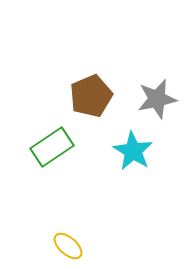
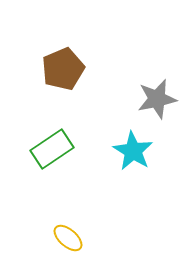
brown pentagon: moved 28 px left, 27 px up
green rectangle: moved 2 px down
yellow ellipse: moved 8 px up
